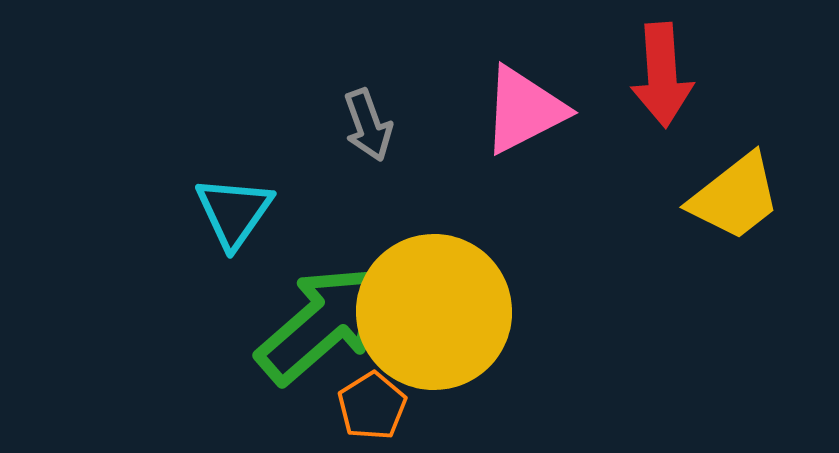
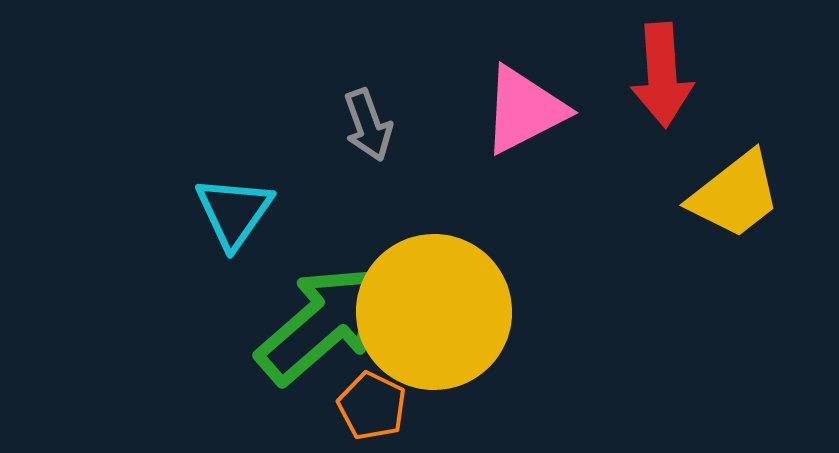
yellow trapezoid: moved 2 px up
orange pentagon: rotated 14 degrees counterclockwise
